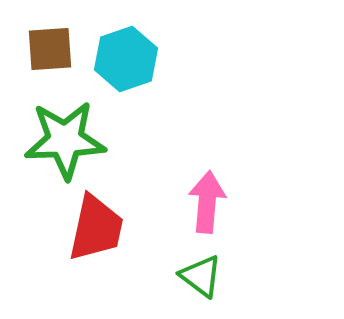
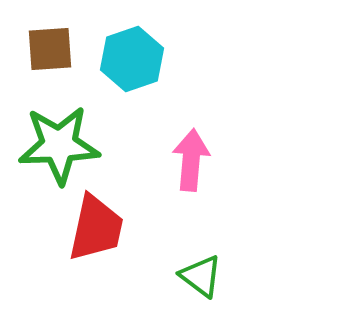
cyan hexagon: moved 6 px right
green star: moved 6 px left, 5 px down
pink arrow: moved 16 px left, 42 px up
